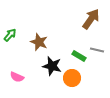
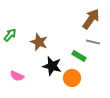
gray line: moved 4 px left, 8 px up
pink semicircle: moved 1 px up
